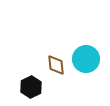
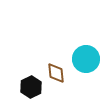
brown diamond: moved 8 px down
